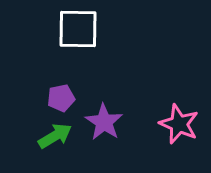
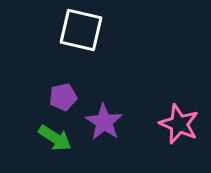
white square: moved 3 px right, 1 px down; rotated 12 degrees clockwise
purple pentagon: moved 2 px right, 1 px up
green arrow: moved 2 px down; rotated 64 degrees clockwise
